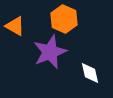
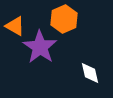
orange hexagon: rotated 12 degrees clockwise
purple star: moved 10 px left, 5 px up; rotated 16 degrees counterclockwise
